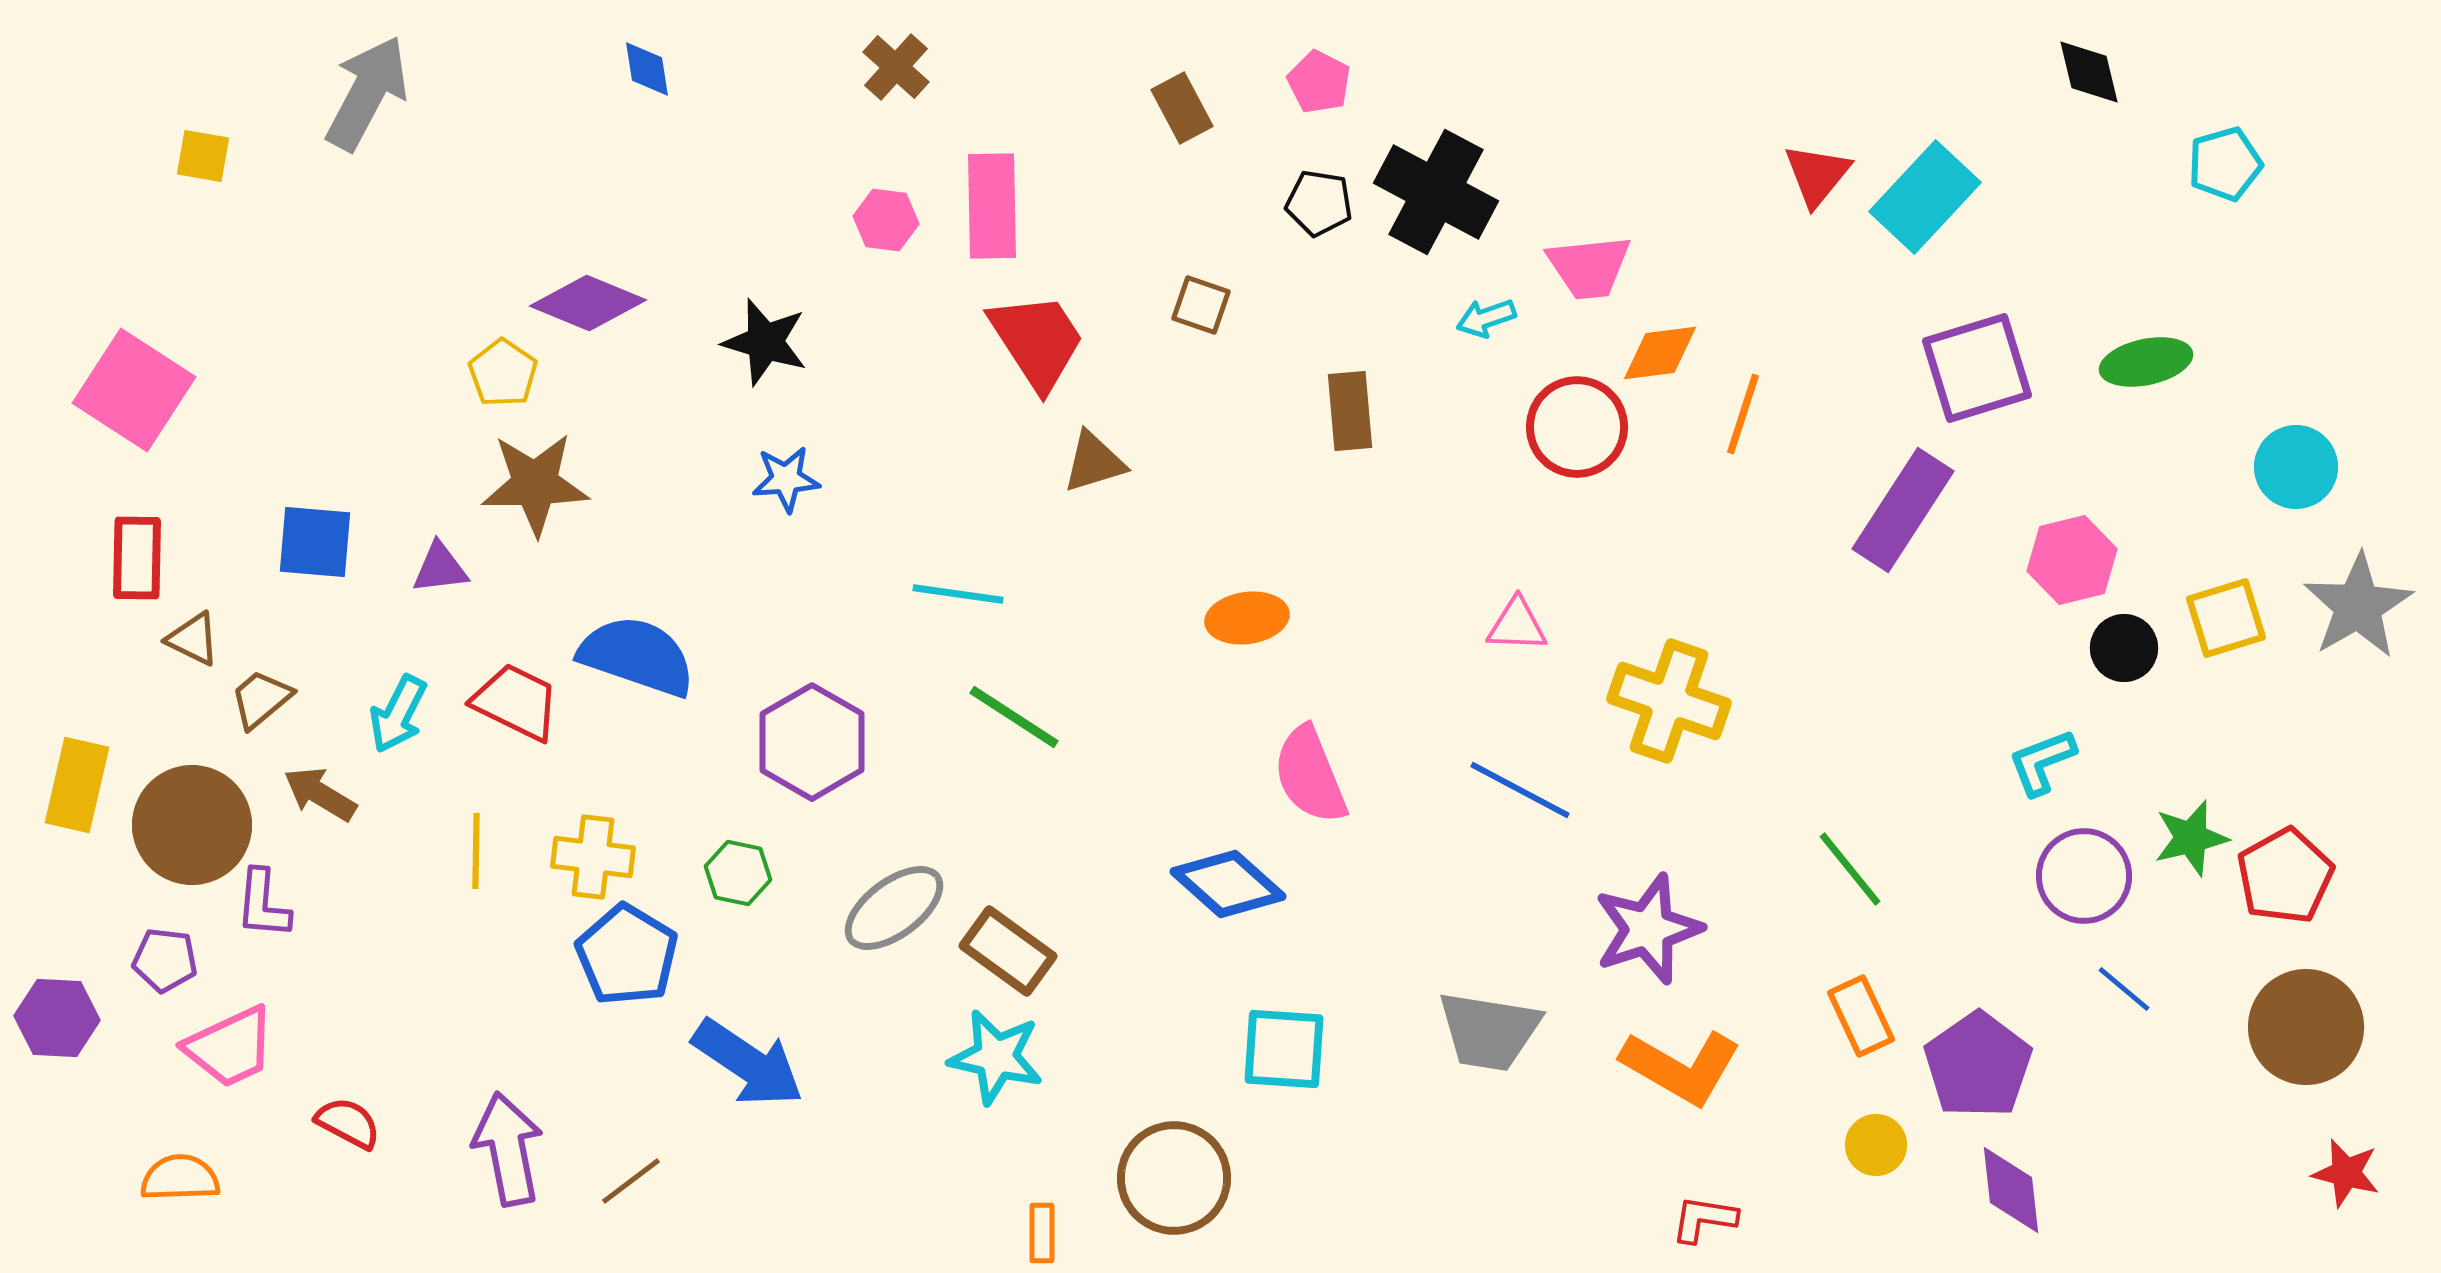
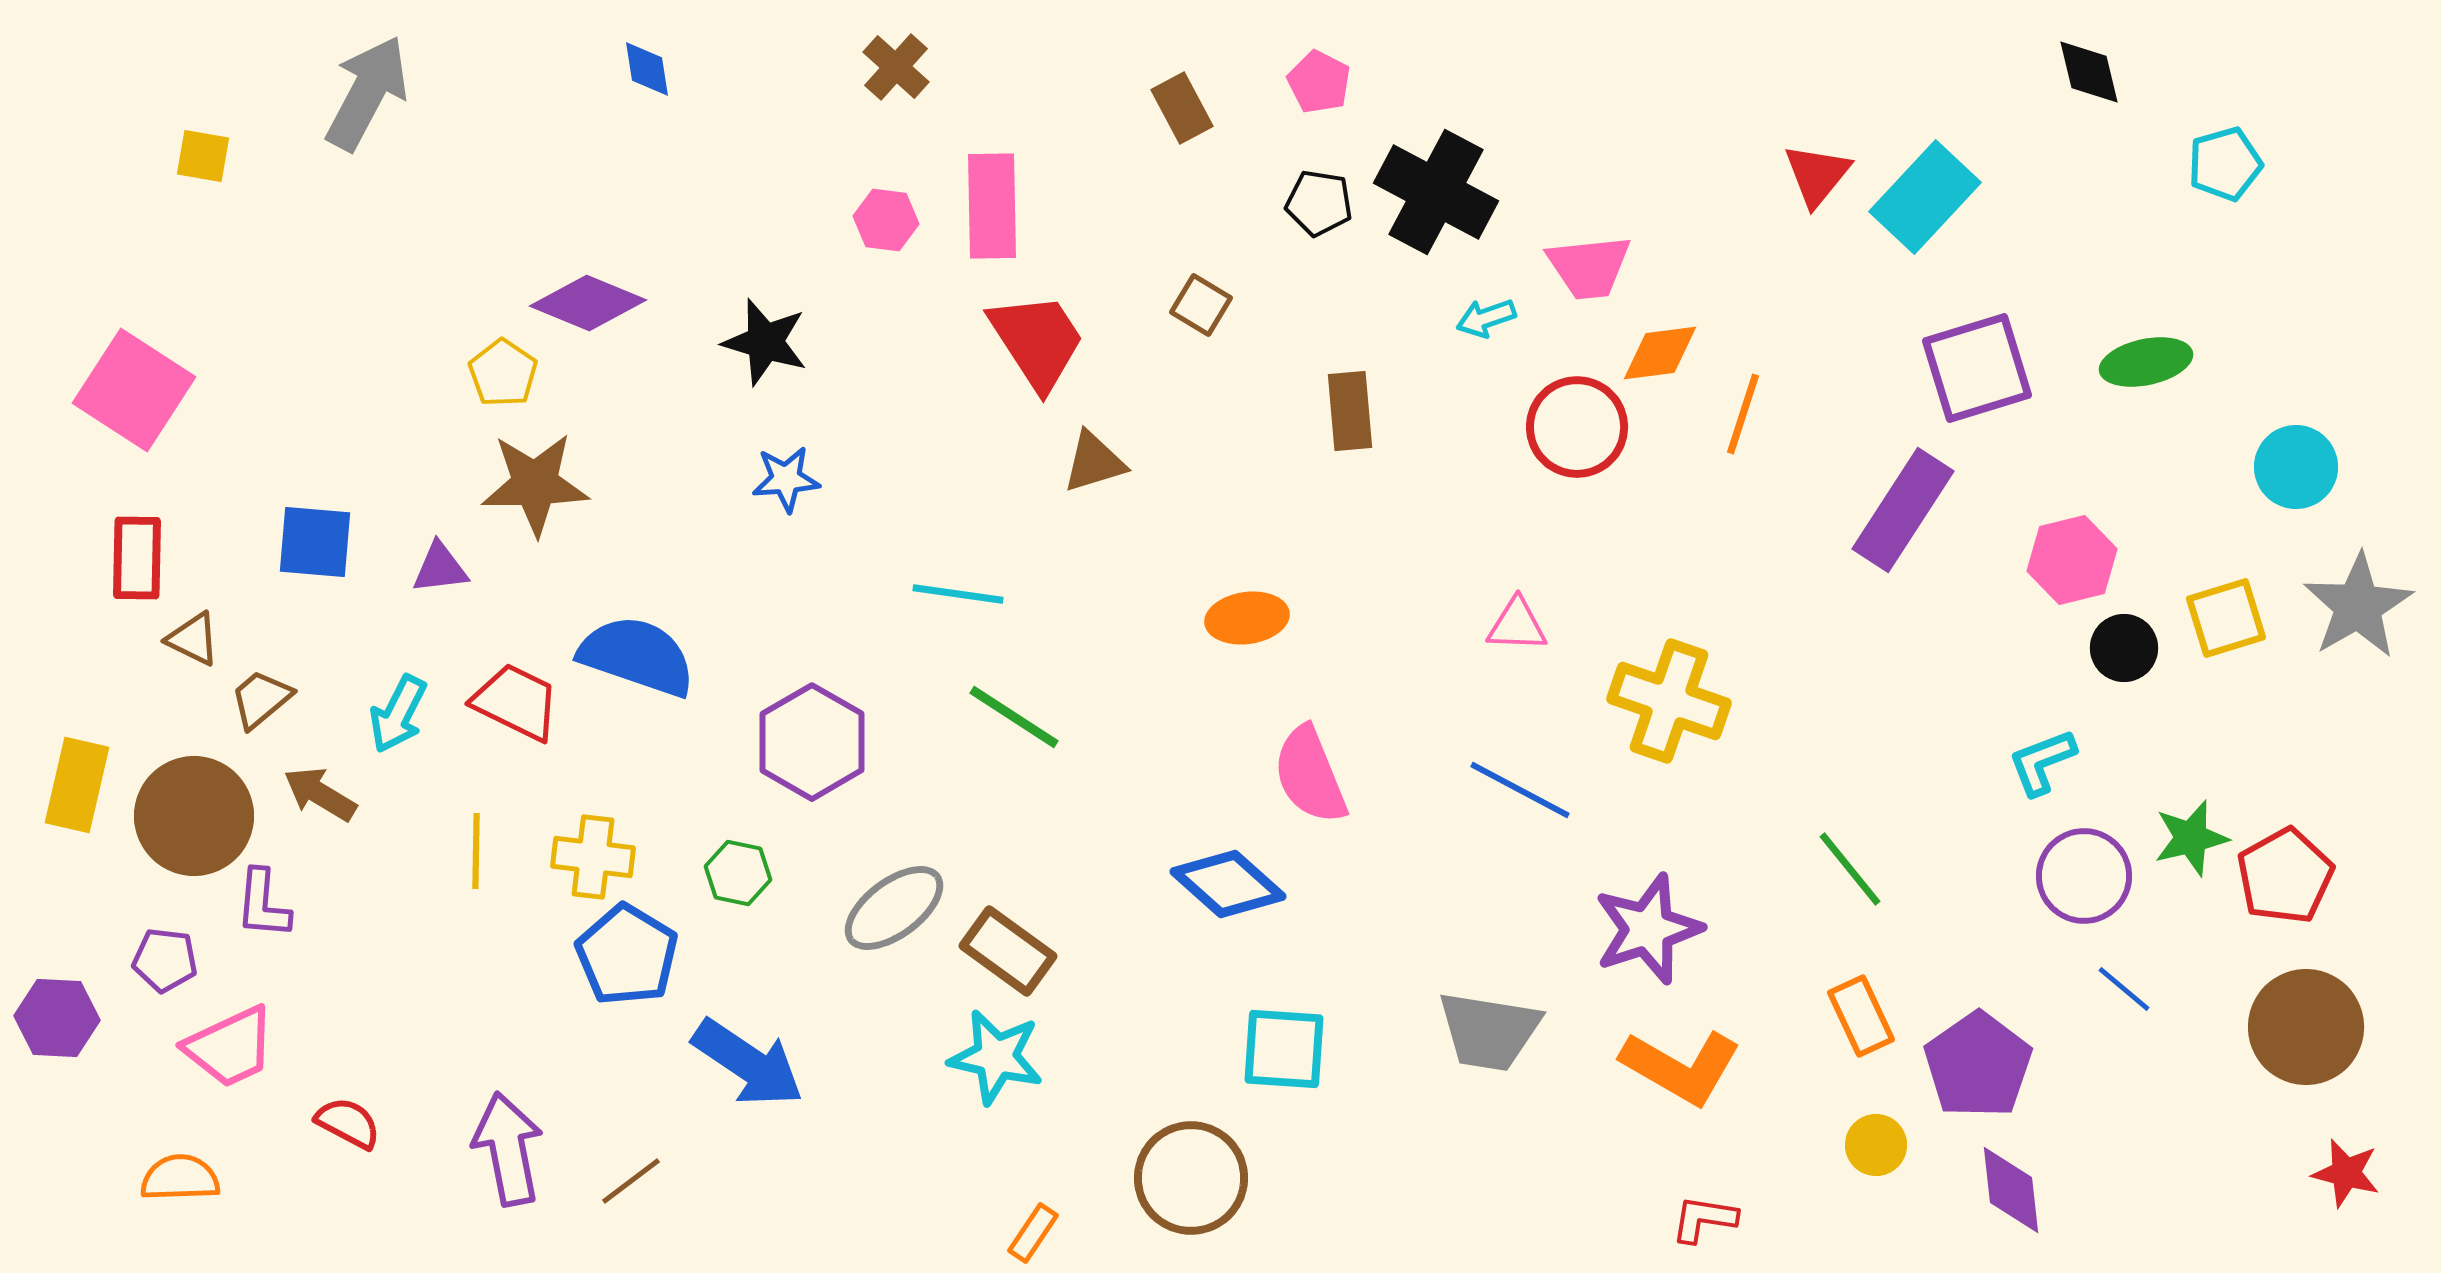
brown square at (1201, 305): rotated 12 degrees clockwise
brown circle at (192, 825): moved 2 px right, 9 px up
brown circle at (1174, 1178): moved 17 px right
orange rectangle at (1042, 1233): moved 9 px left; rotated 34 degrees clockwise
